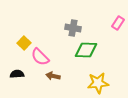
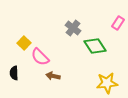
gray cross: rotated 28 degrees clockwise
green diamond: moved 9 px right, 4 px up; rotated 55 degrees clockwise
black semicircle: moved 3 px left, 1 px up; rotated 88 degrees counterclockwise
yellow star: moved 9 px right
